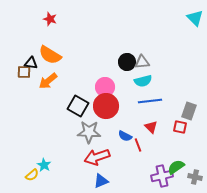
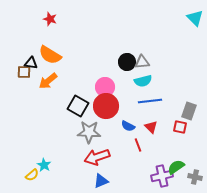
blue semicircle: moved 3 px right, 10 px up
